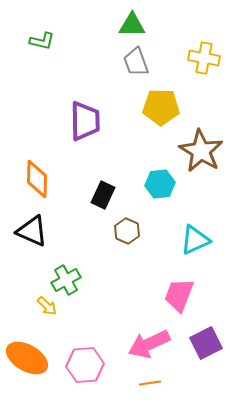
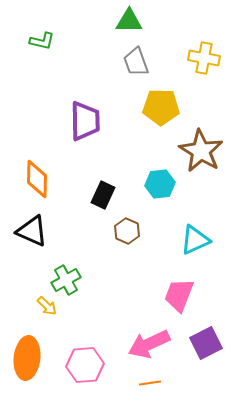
green triangle: moved 3 px left, 4 px up
orange ellipse: rotated 66 degrees clockwise
